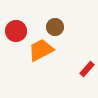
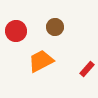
orange trapezoid: moved 11 px down
